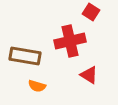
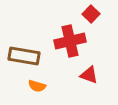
red square: moved 2 px down; rotated 12 degrees clockwise
brown rectangle: moved 1 px left
red triangle: rotated 12 degrees counterclockwise
